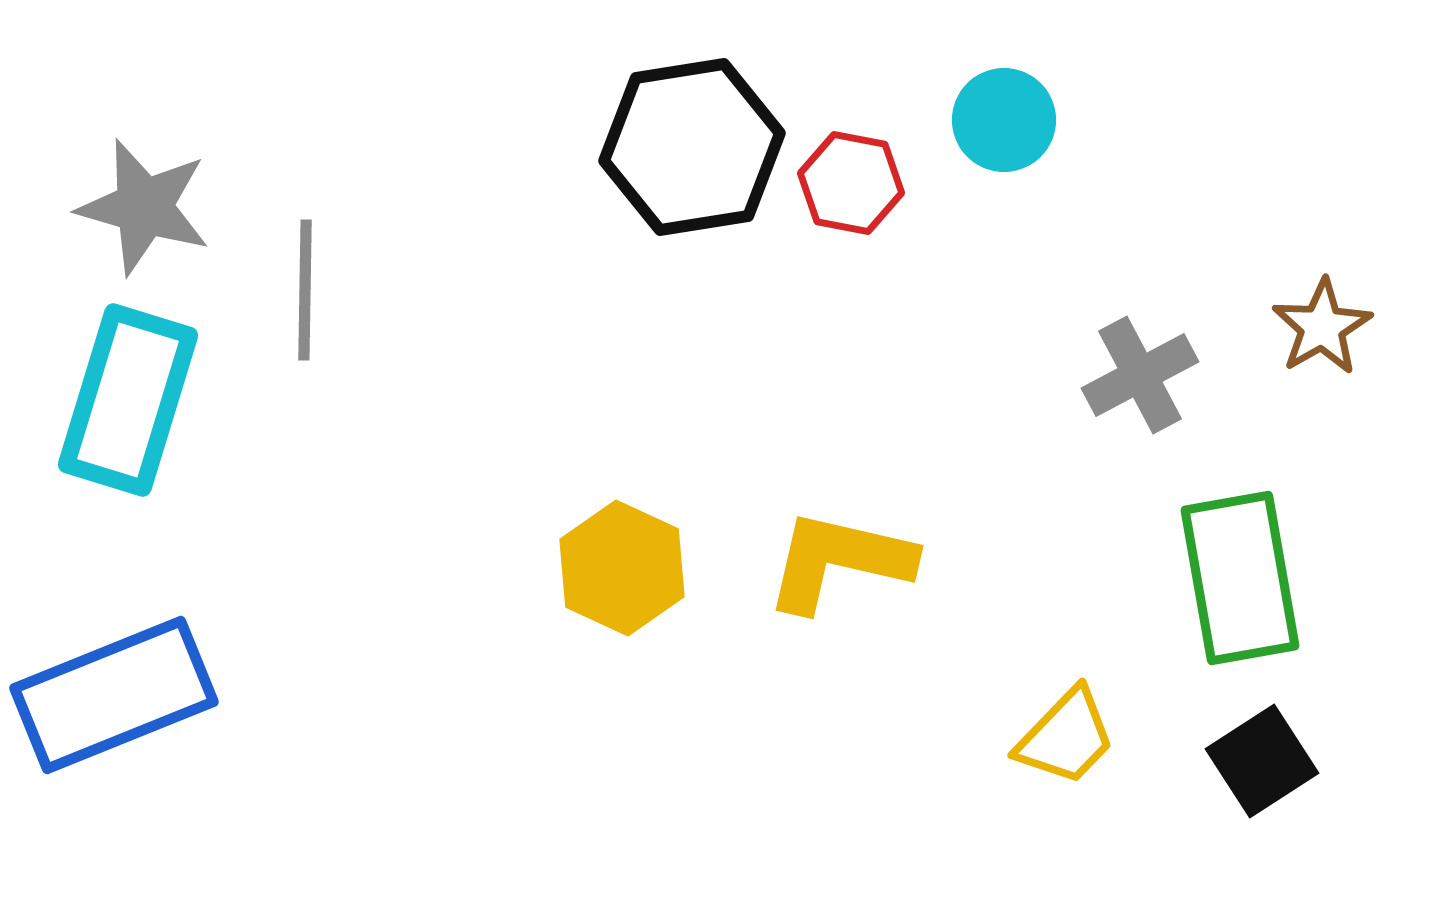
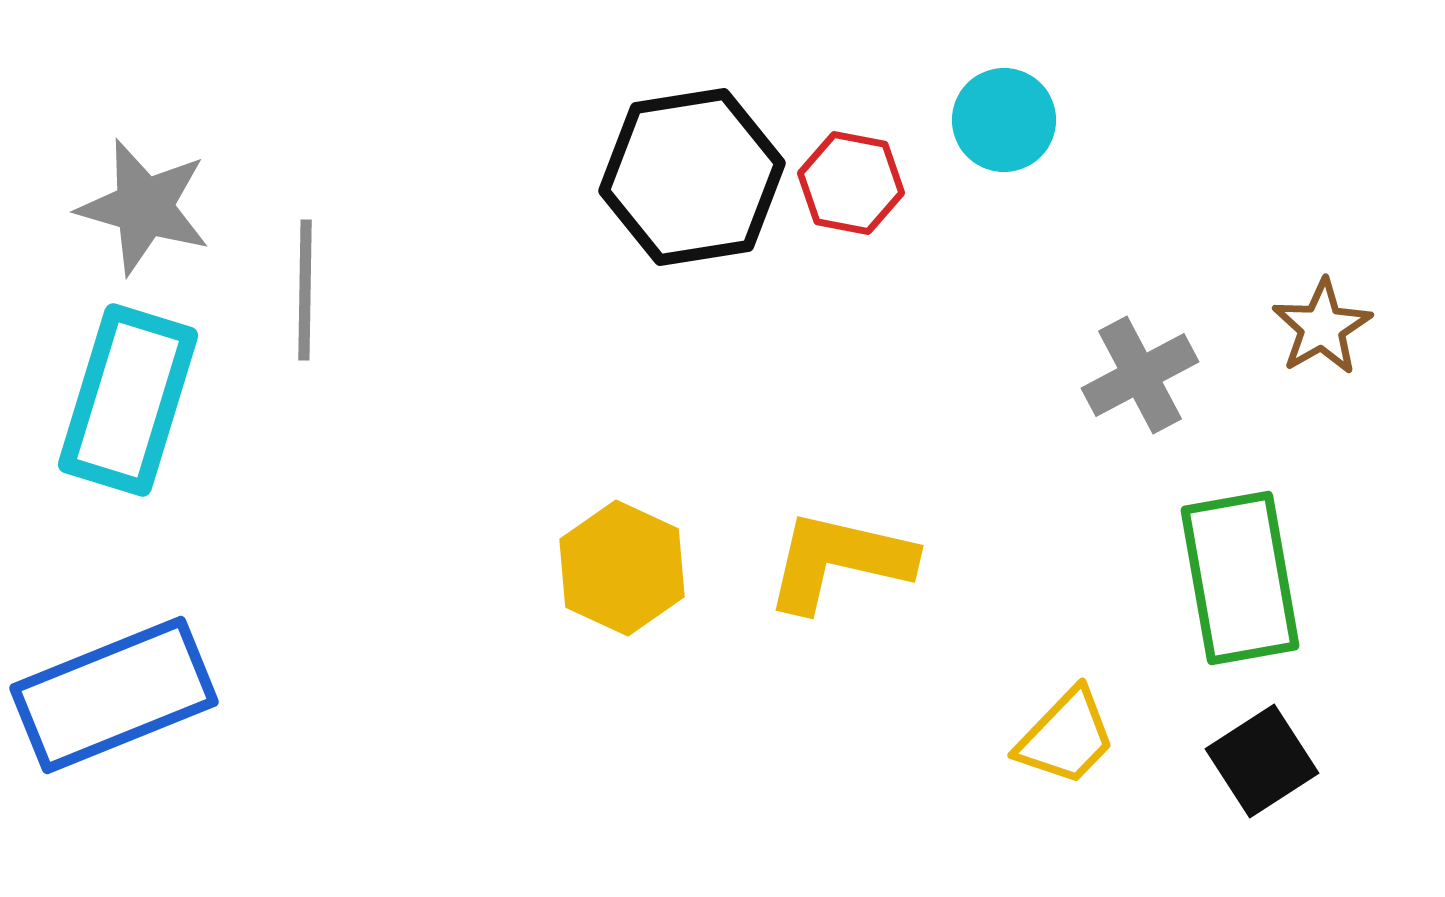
black hexagon: moved 30 px down
